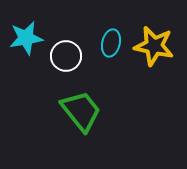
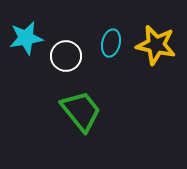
yellow star: moved 2 px right, 1 px up
